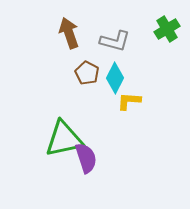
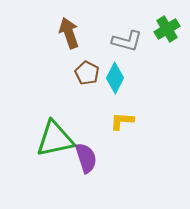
gray L-shape: moved 12 px right
yellow L-shape: moved 7 px left, 20 px down
green triangle: moved 9 px left
